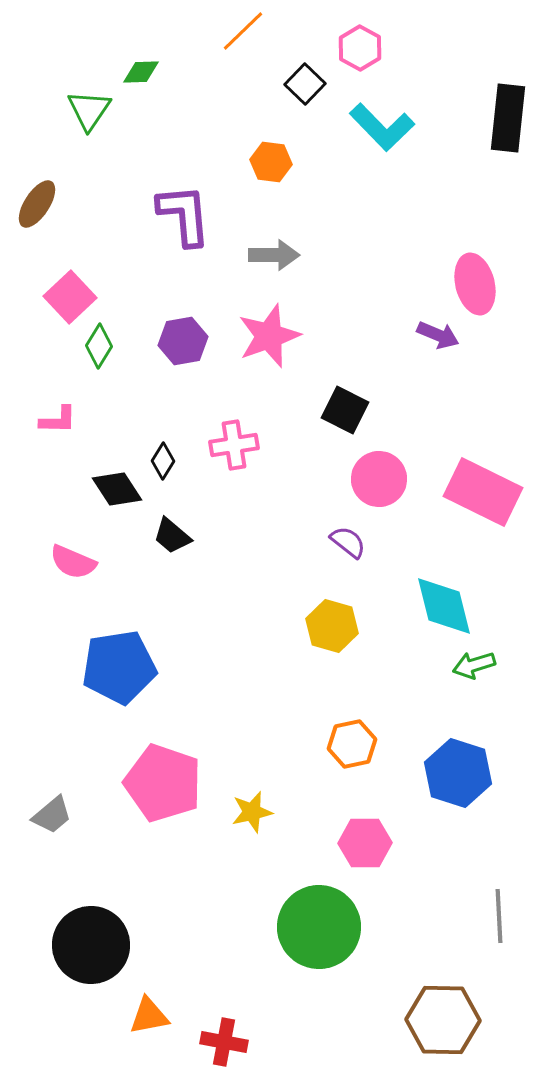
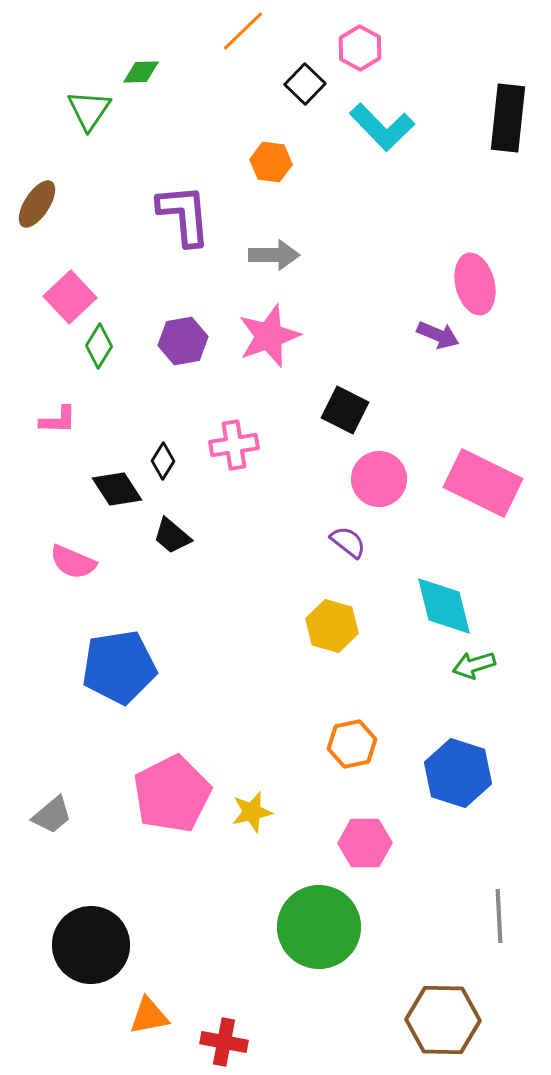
pink rectangle at (483, 492): moved 9 px up
pink pentagon at (163, 783): moved 9 px right, 11 px down; rotated 26 degrees clockwise
